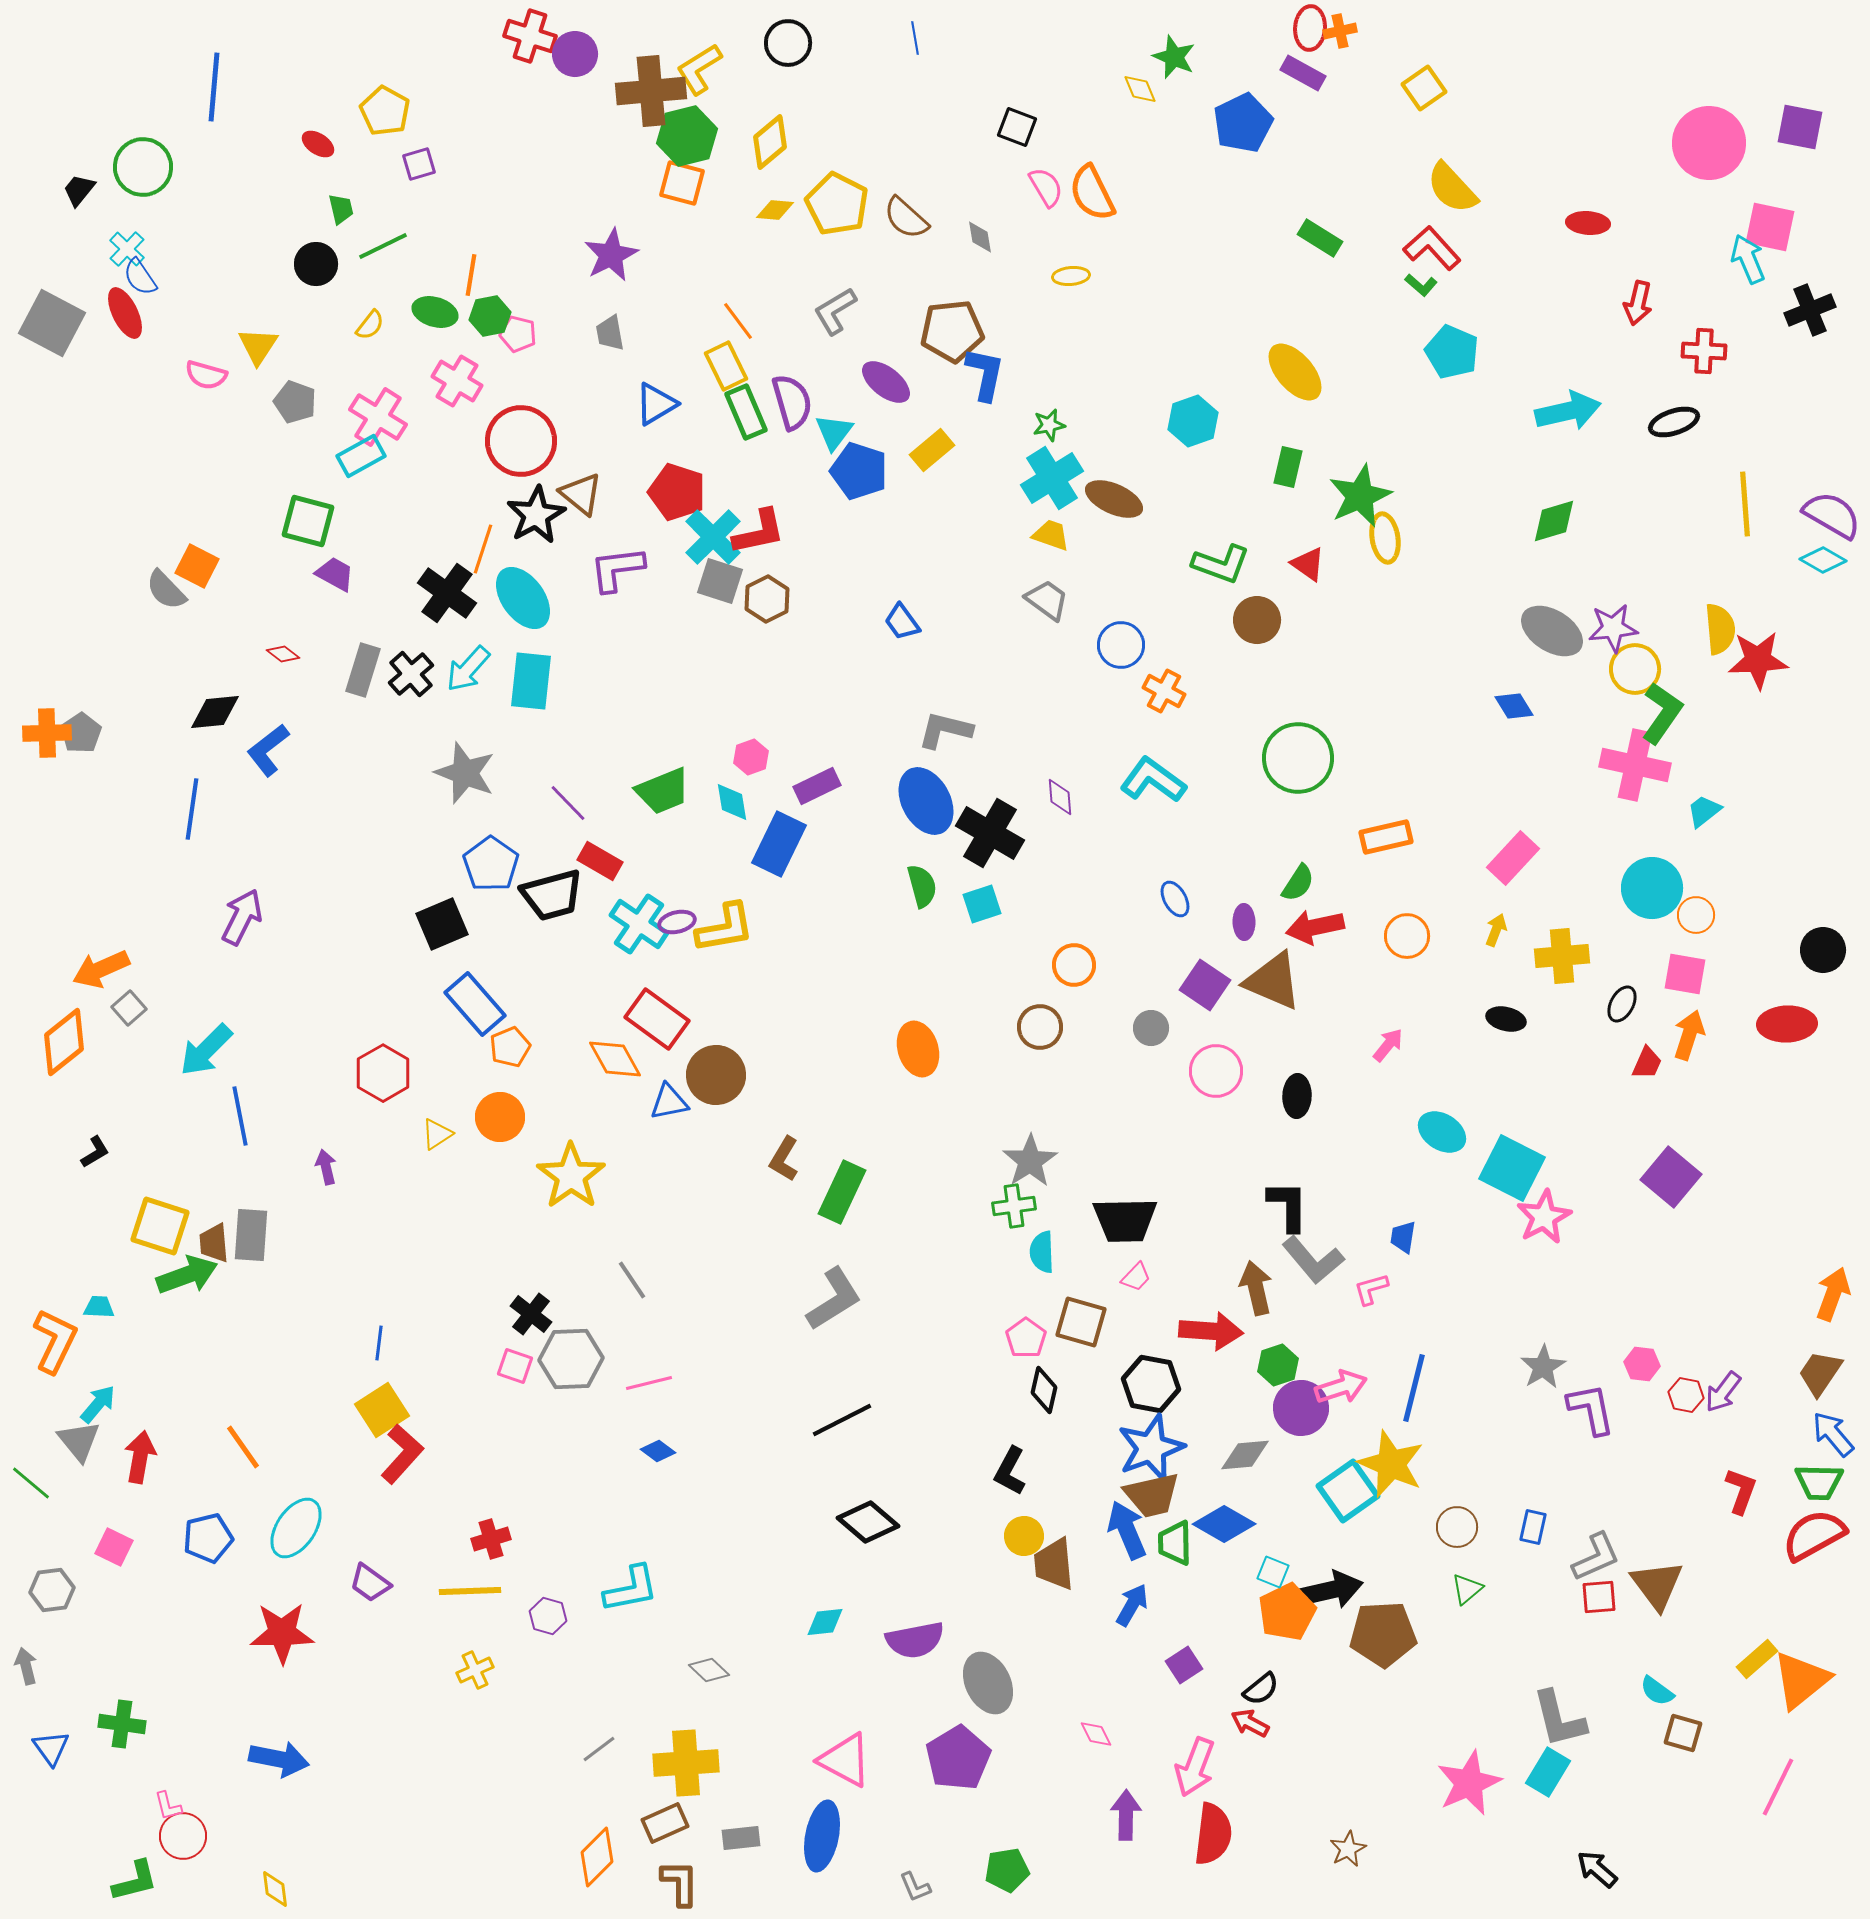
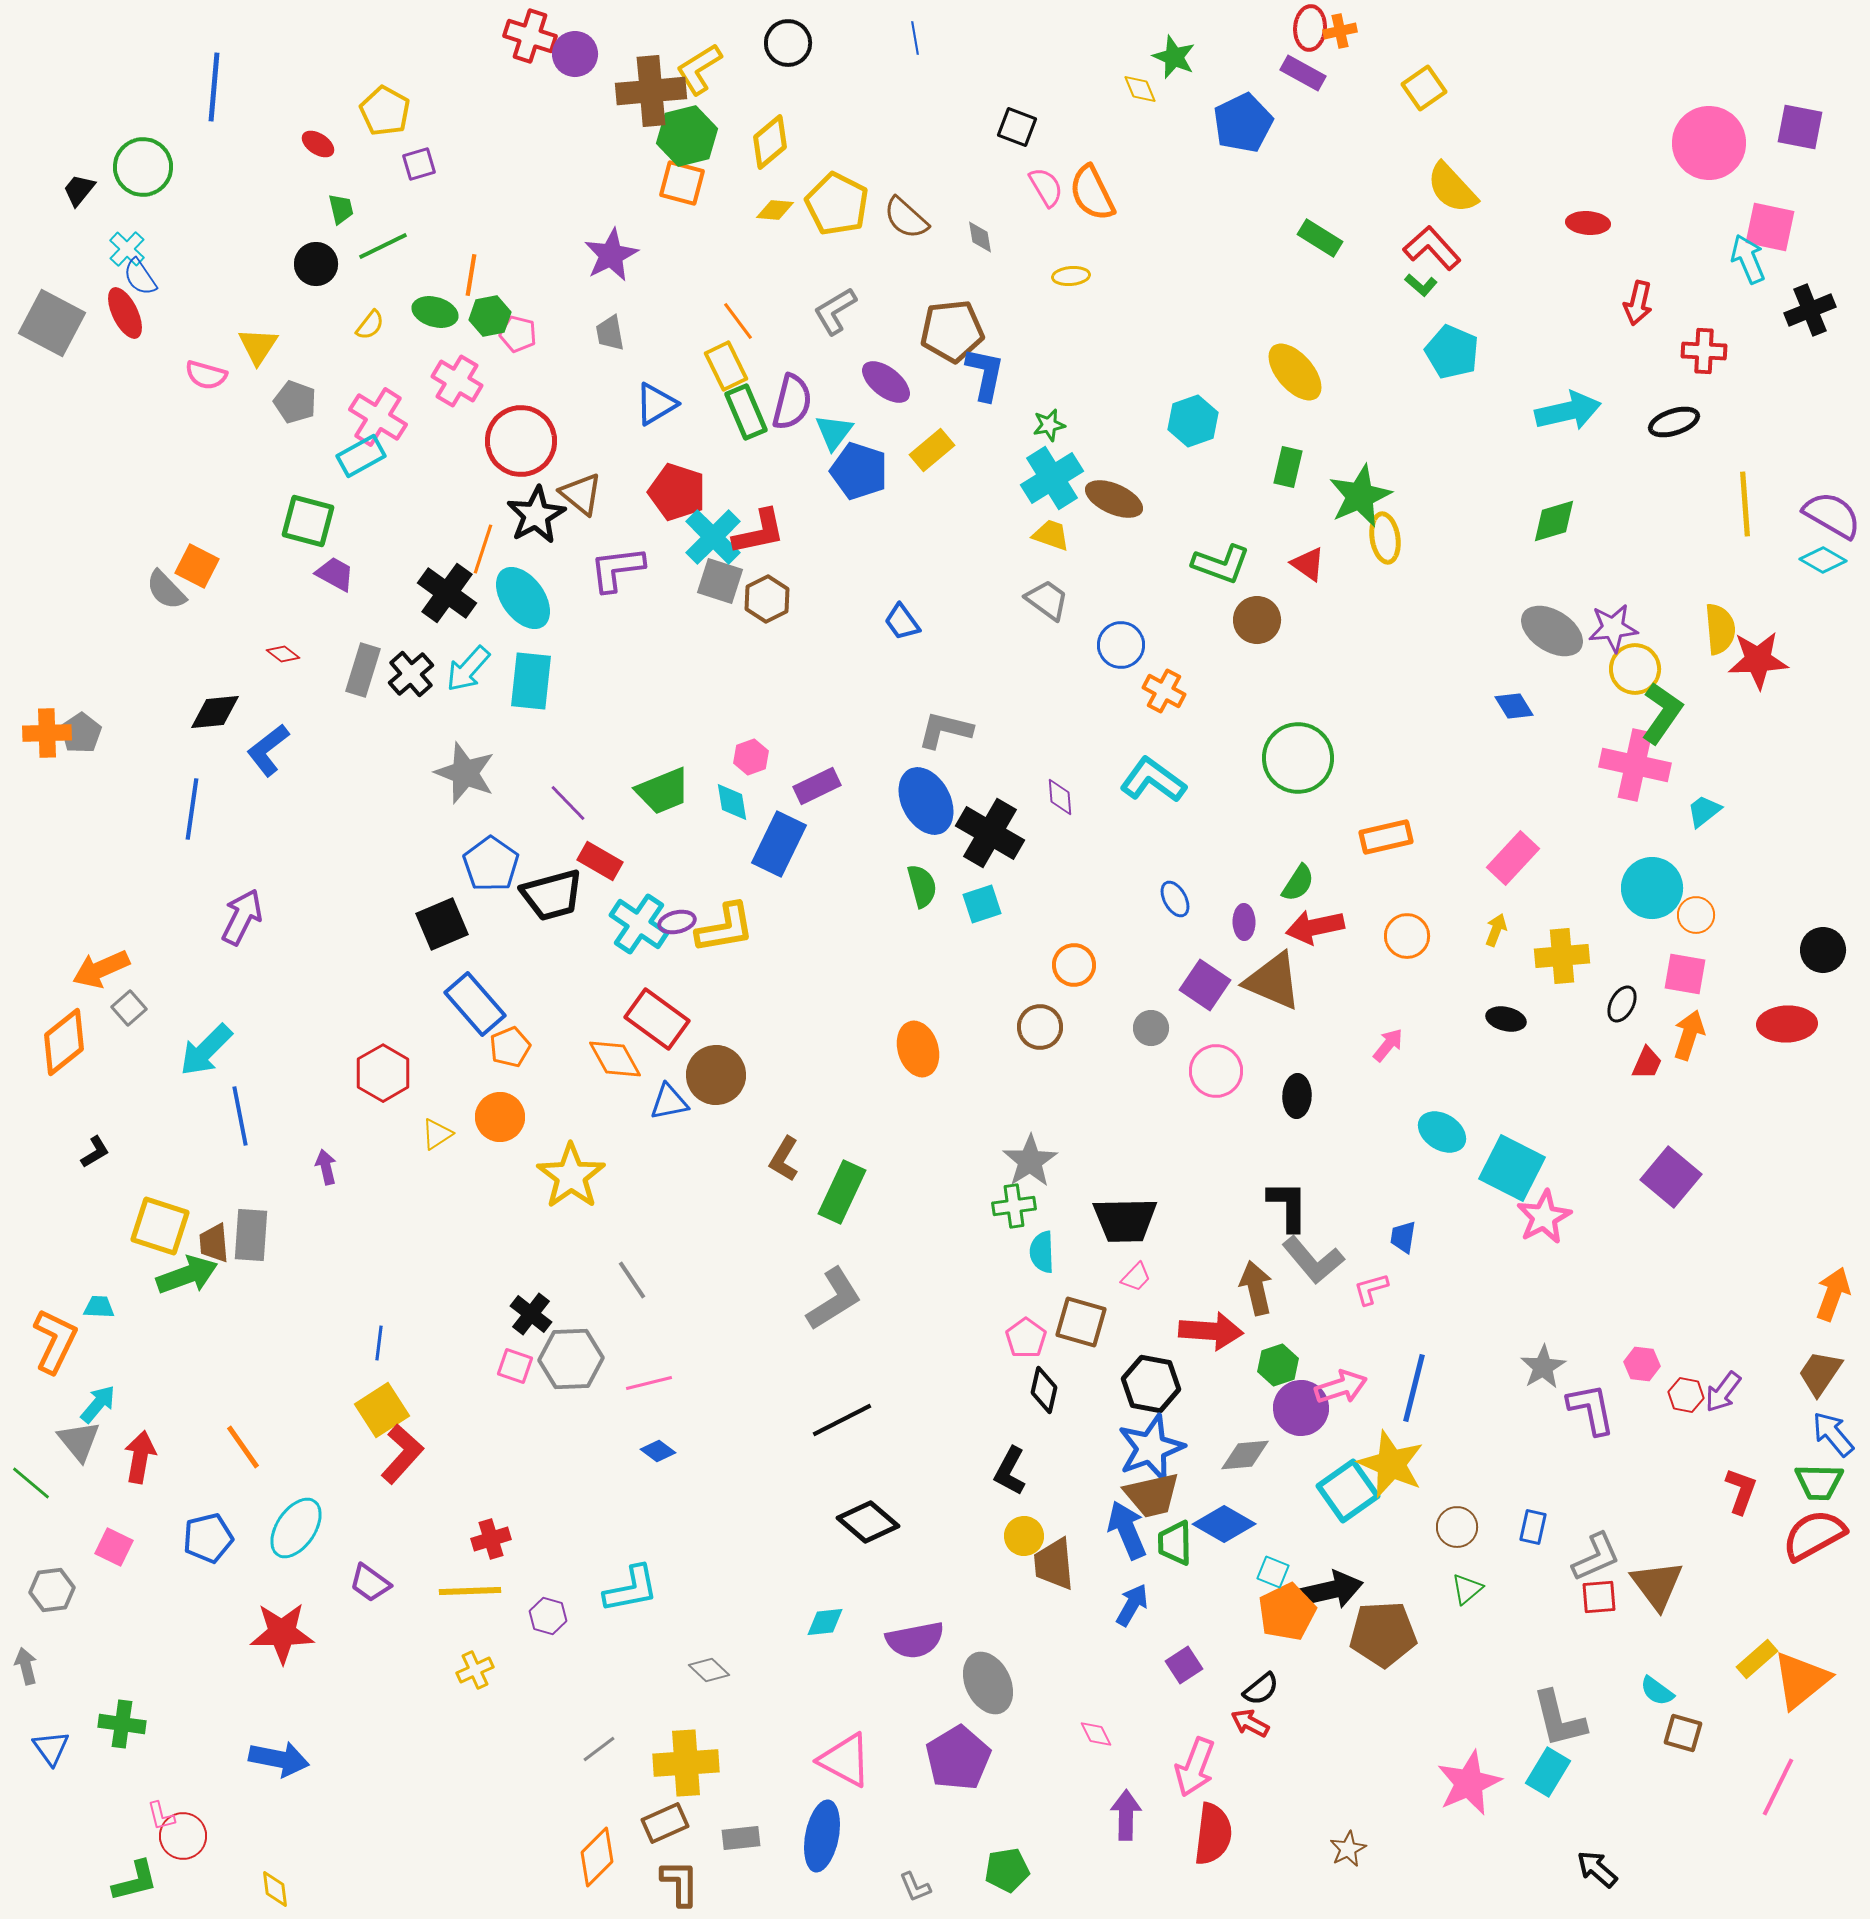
purple semicircle at (792, 402): rotated 30 degrees clockwise
pink L-shape at (168, 1806): moved 7 px left, 10 px down
